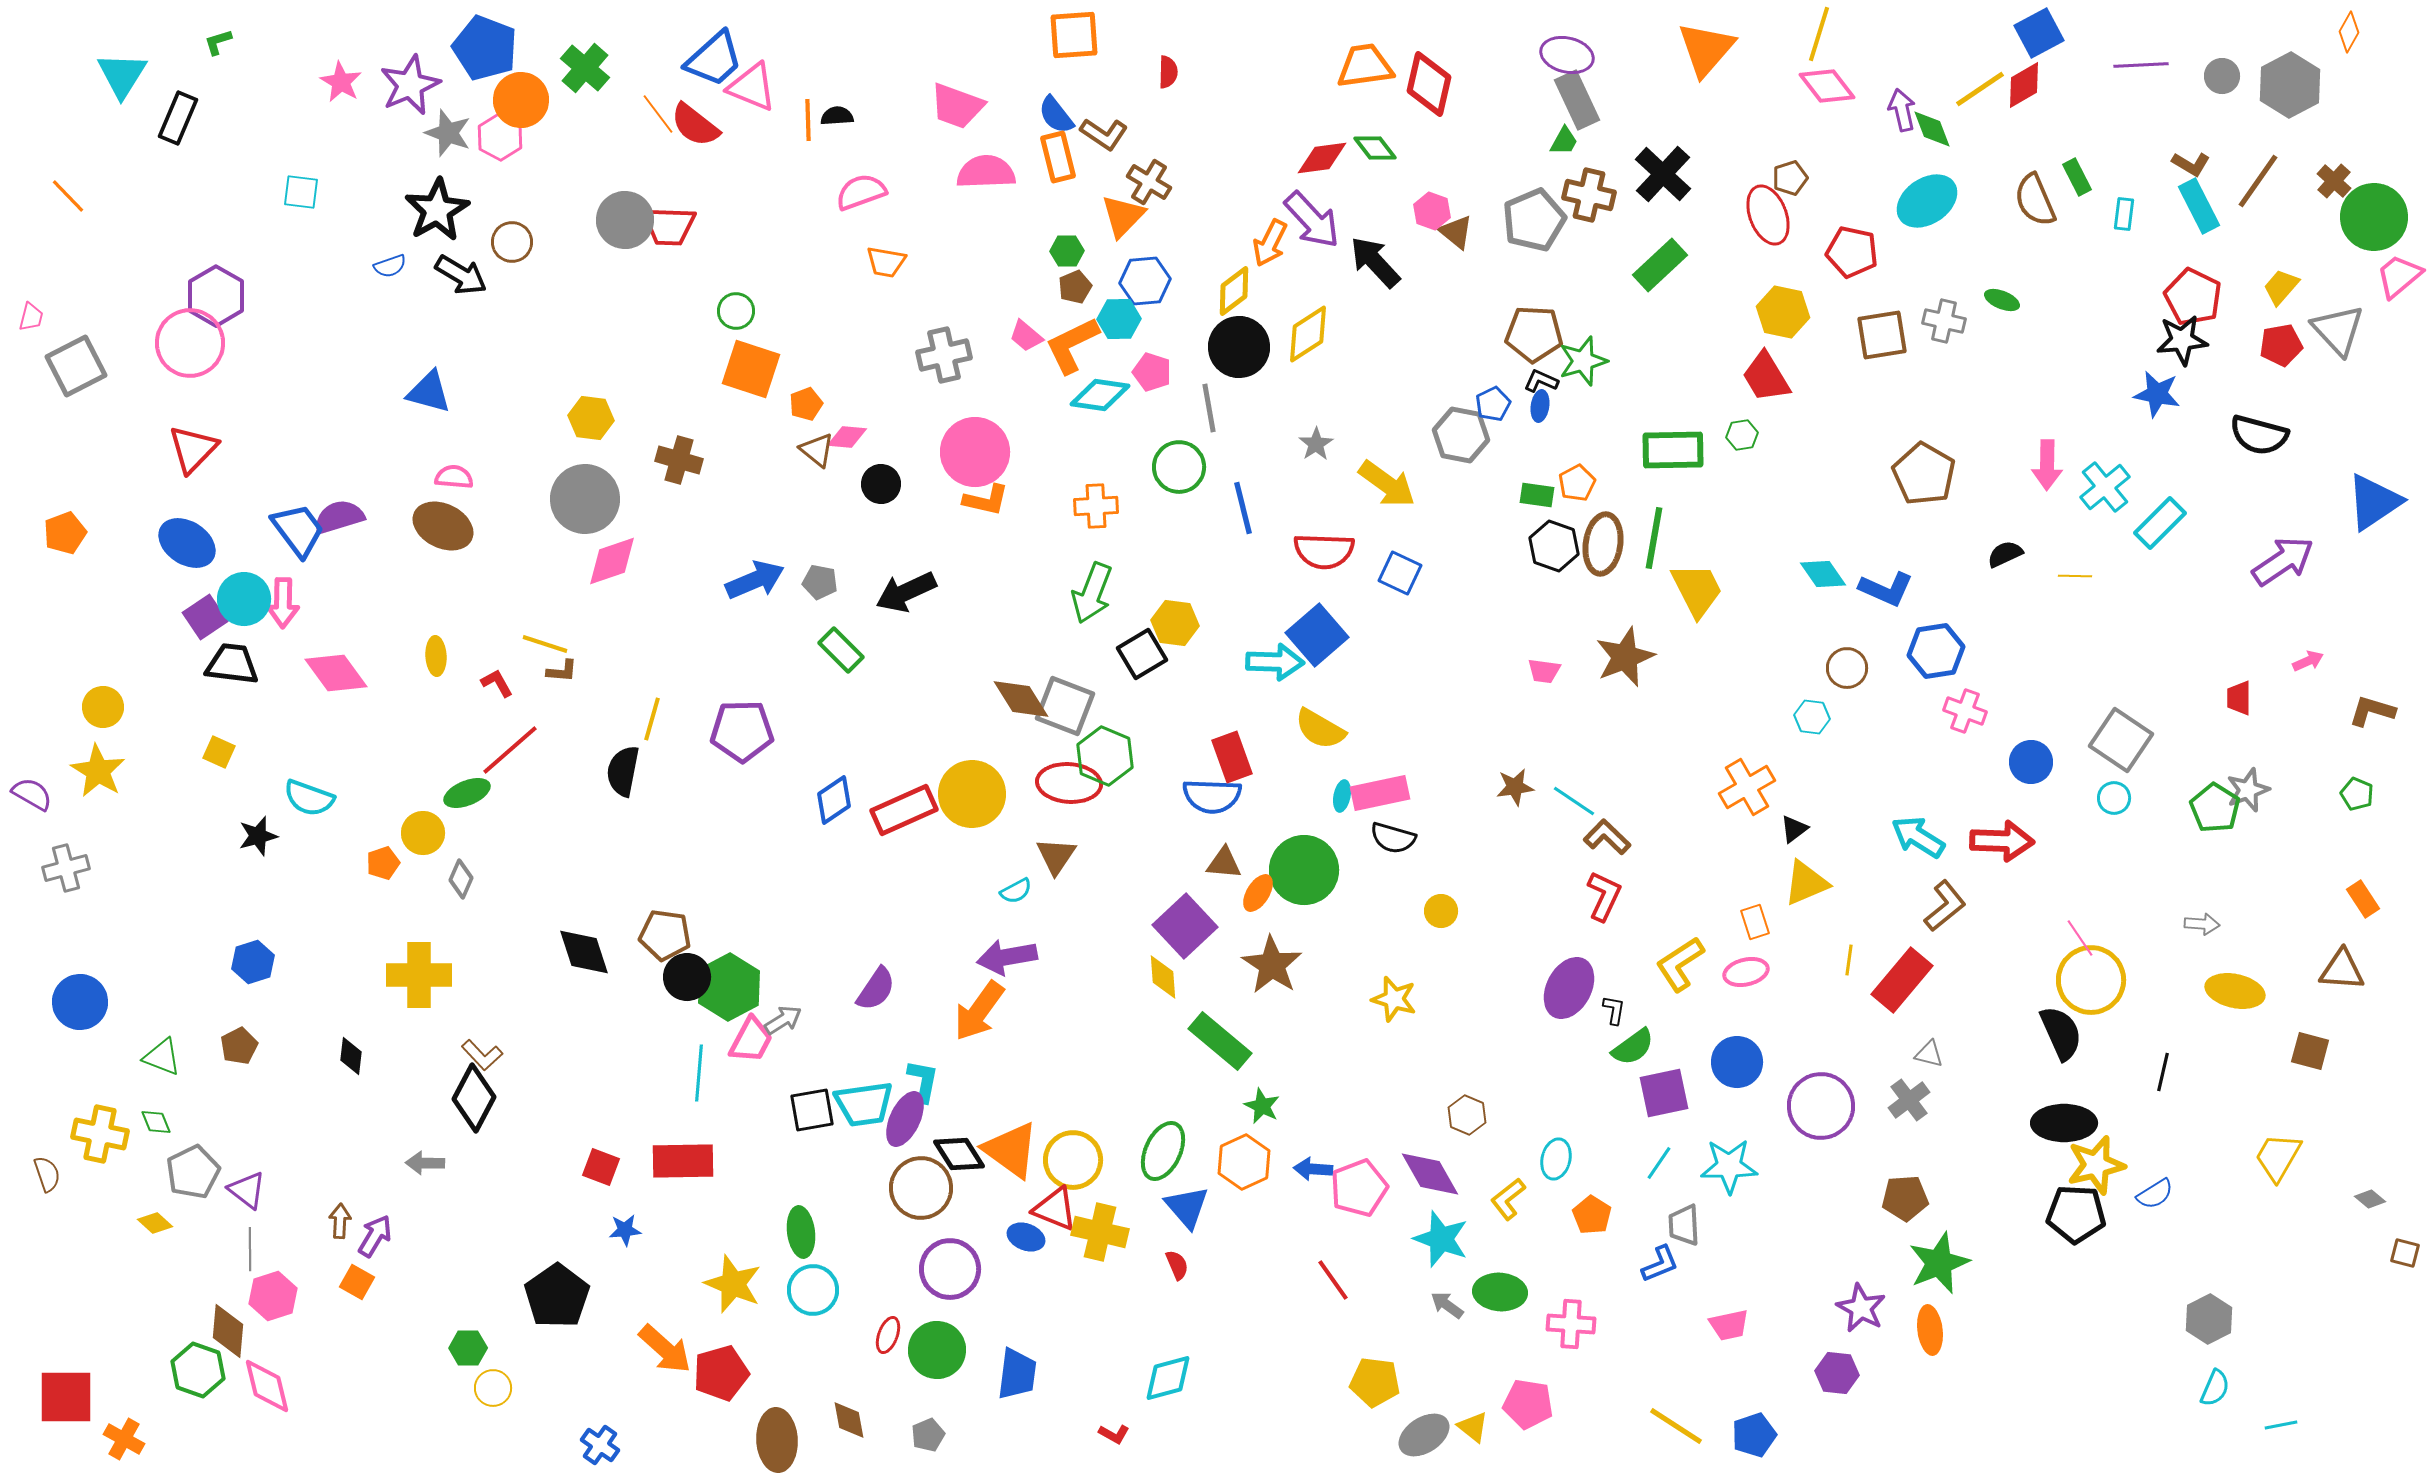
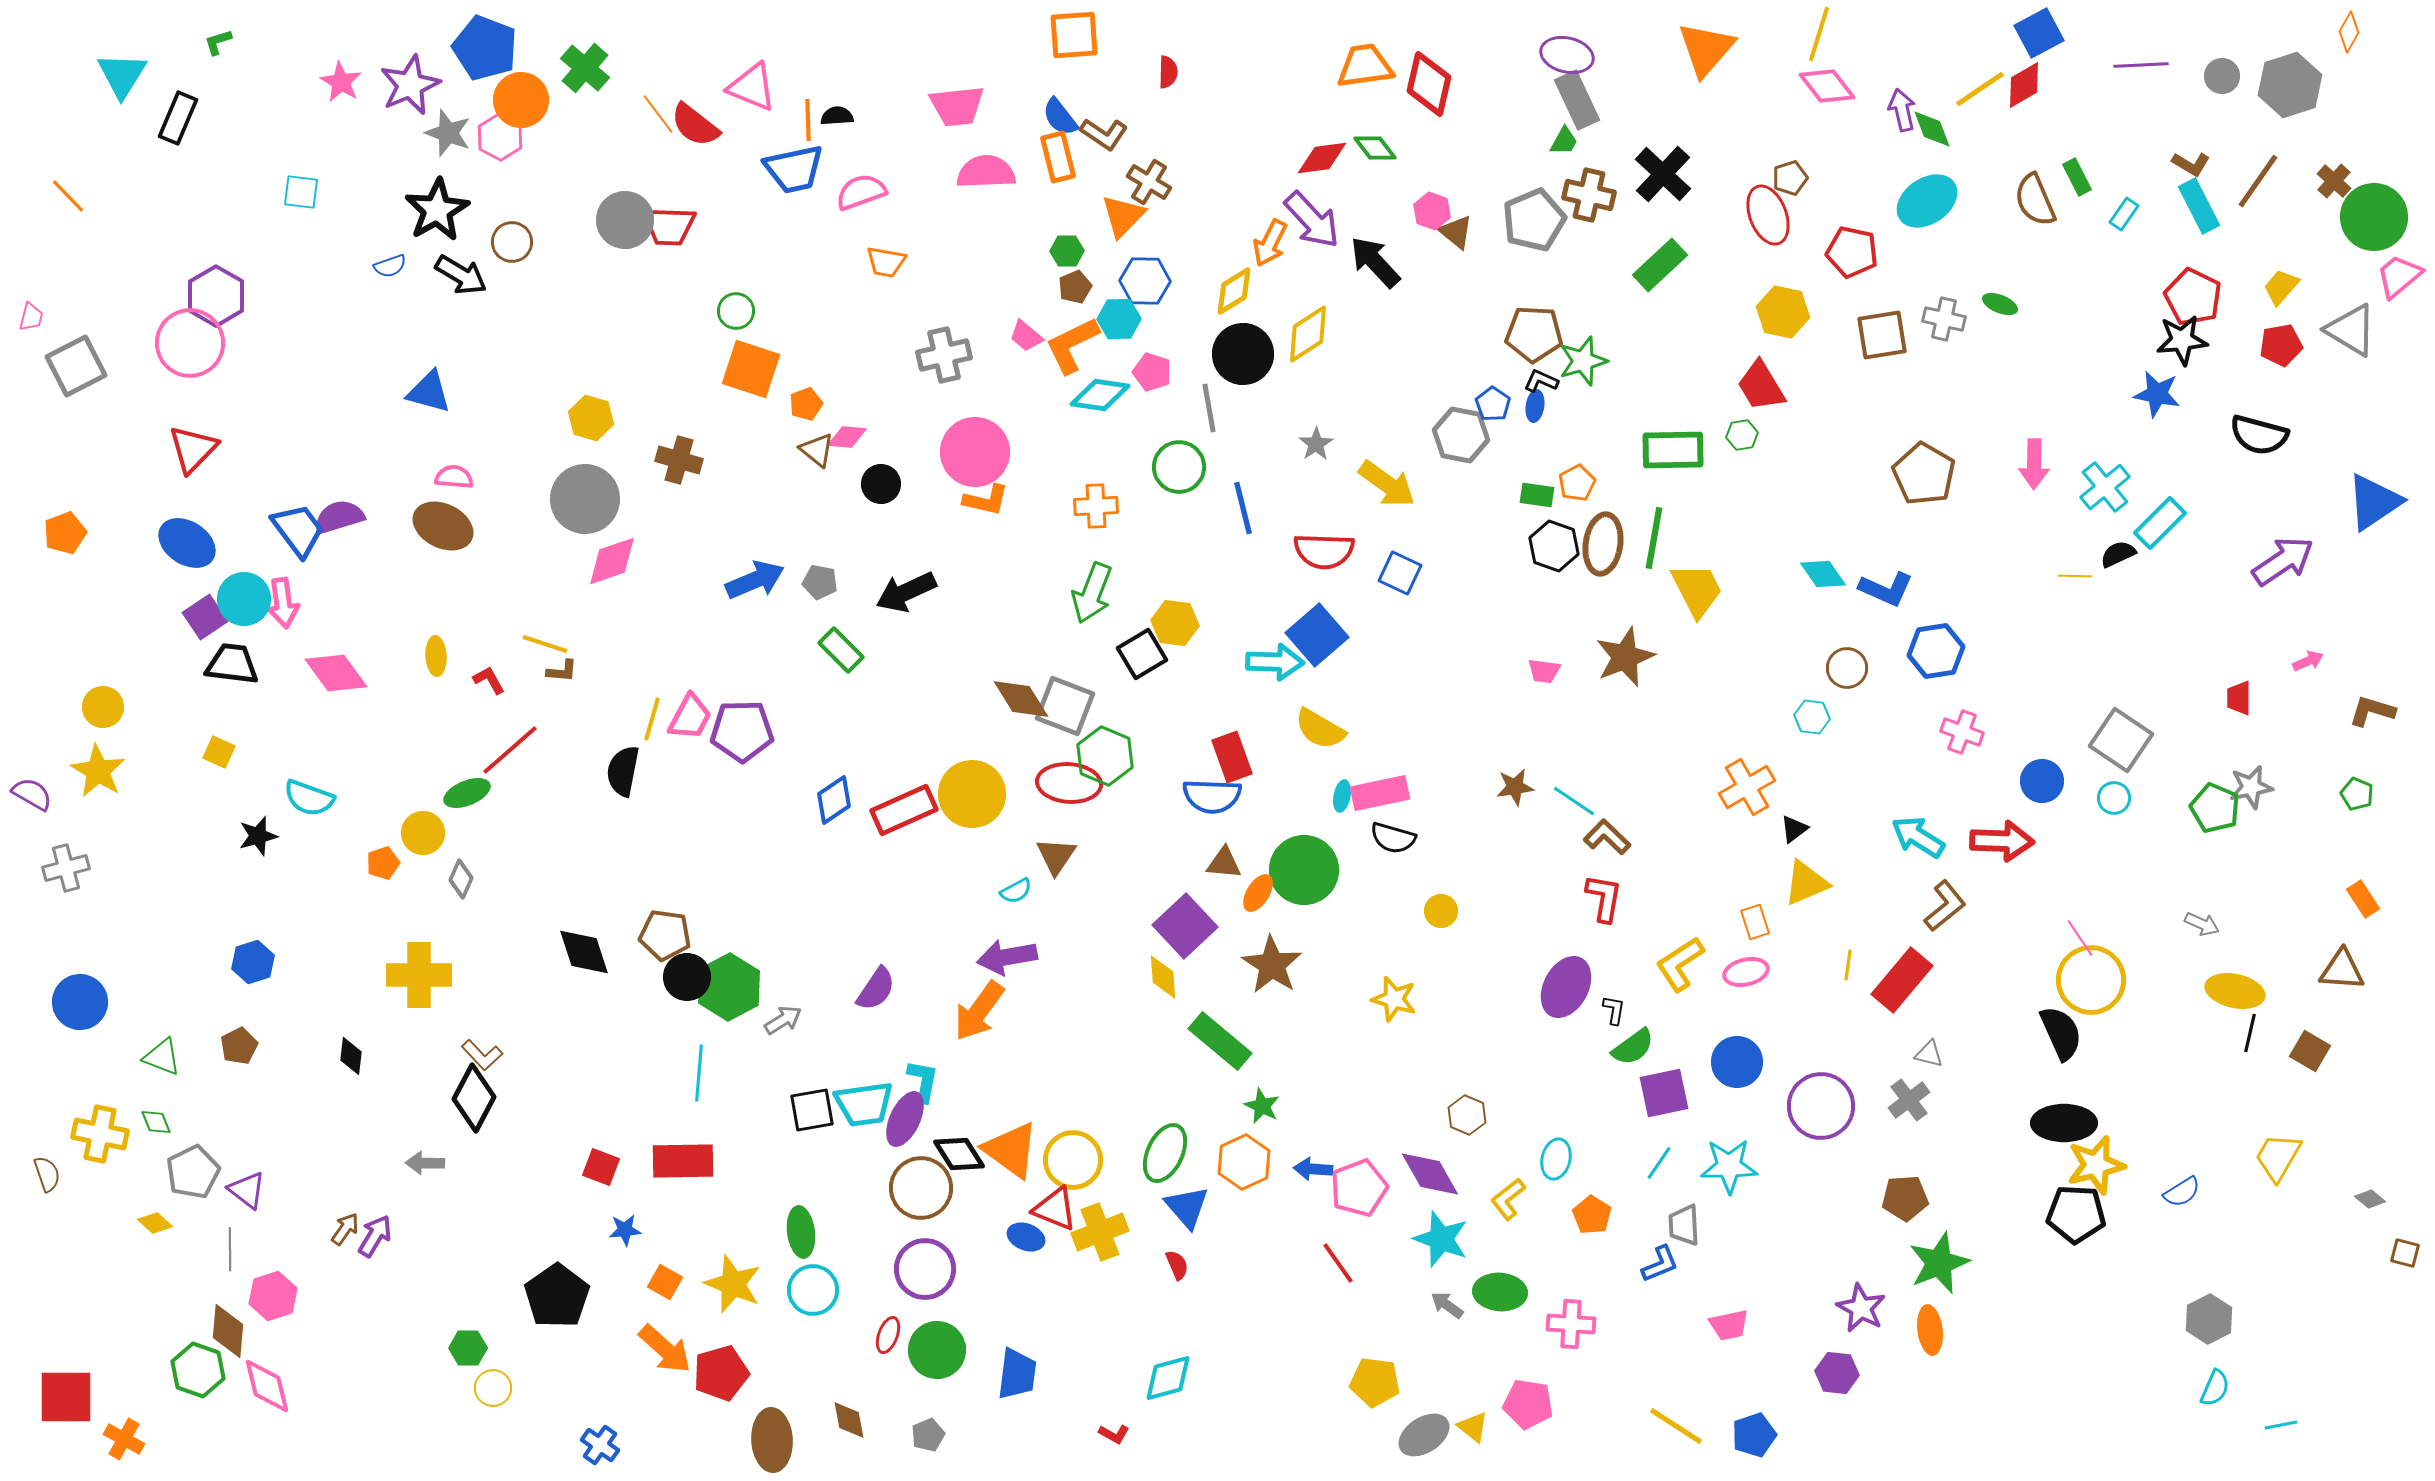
blue trapezoid at (714, 59): moved 80 px right, 110 px down; rotated 30 degrees clockwise
gray hexagon at (2290, 85): rotated 10 degrees clockwise
pink trapezoid at (957, 106): rotated 26 degrees counterclockwise
blue semicircle at (1056, 115): moved 4 px right, 2 px down
cyan rectangle at (2124, 214): rotated 28 degrees clockwise
blue hexagon at (1145, 281): rotated 6 degrees clockwise
yellow diamond at (1234, 291): rotated 6 degrees clockwise
green ellipse at (2002, 300): moved 2 px left, 4 px down
gray cross at (1944, 321): moved 2 px up
gray triangle at (2338, 330): moved 13 px right; rotated 16 degrees counterclockwise
black circle at (1239, 347): moved 4 px right, 7 px down
red trapezoid at (1766, 377): moved 5 px left, 9 px down
blue pentagon at (1493, 404): rotated 12 degrees counterclockwise
blue ellipse at (1540, 406): moved 5 px left
yellow hexagon at (591, 418): rotated 9 degrees clockwise
pink arrow at (2047, 465): moved 13 px left, 1 px up
black semicircle at (2005, 554): moved 113 px right
pink arrow at (283, 603): rotated 9 degrees counterclockwise
red L-shape at (497, 683): moved 8 px left, 3 px up
pink cross at (1965, 711): moved 3 px left, 21 px down
blue circle at (2031, 762): moved 11 px right, 19 px down
gray star at (2248, 790): moved 3 px right, 3 px up; rotated 9 degrees clockwise
green pentagon at (2215, 808): rotated 9 degrees counterclockwise
red L-shape at (1604, 896): moved 2 px down; rotated 15 degrees counterclockwise
gray arrow at (2202, 924): rotated 20 degrees clockwise
yellow line at (1849, 960): moved 1 px left, 5 px down
purple ellipse at (1569, 988): moved 3 px left, 1 px up
pink trapezoid at (751, 1040): moved 61 px left, 323 px up
brown square at (2310, 1051): rotated 15 degrees clockwise
black line at (2163, 1072): moved 87 px right, 39 px up
green ellipse at (1163, 1151): moved 2 px right, 2 px down
blue semicircle at (2155, 1194): moved 27 px right, 2 px up
brown arrow at (340, 1221): moved 5 px right, 8 px down; rotated 32 degrees clockwise
yellow cross at (1100, 1232): rotated 34 degrees counterclockwise
gray line at (250, 1249): moved 20 px left
purple circle at (950, 1269): moved 25 px left
red line at (1333, 1280): moved 5 px right, 17 px up
orange square at (357, 1282): moved 308 px right
brown ellipse at (777, 1440): moved 5 px left
